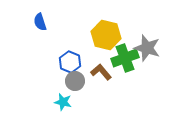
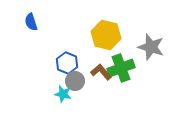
blue semicircle: moved 9 px left
gray star: moved 4 px right, 1 px up
green cross: moved 4 px left, 10 px down
blue hexagon: moved 3 px left, 1 px down
cyan star: moved 8 px up
